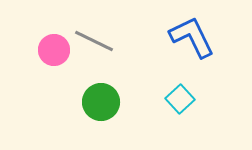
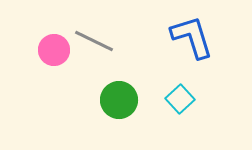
blue L-shape: rotated 9 degrees clockwise
green circle: moved 18 px right, 2 px up
